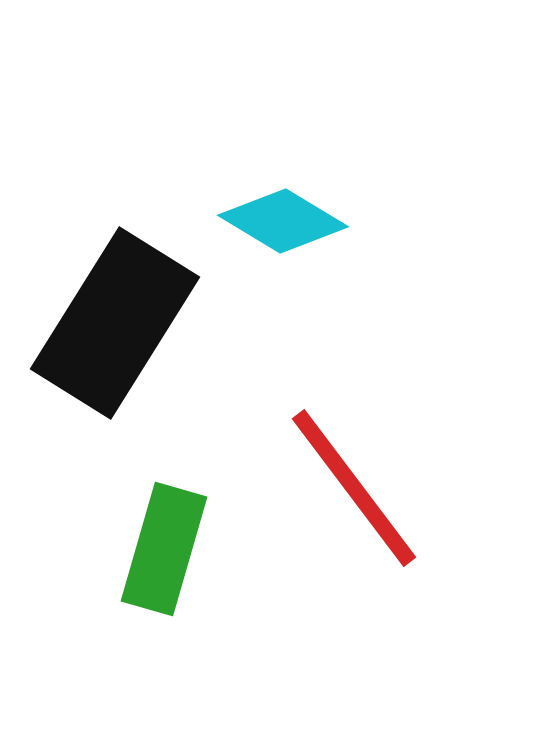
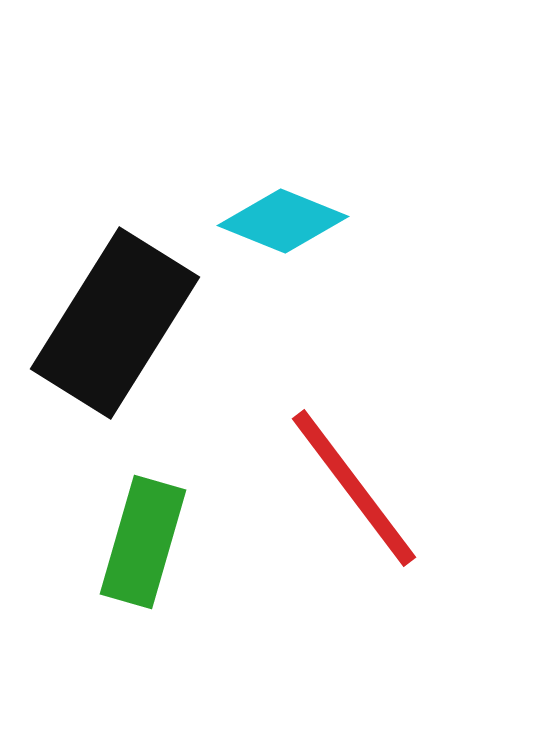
cyan diamond: rotated 9 degrees counterclockwise
green rectangle: moved 21 px left, 7 px up
